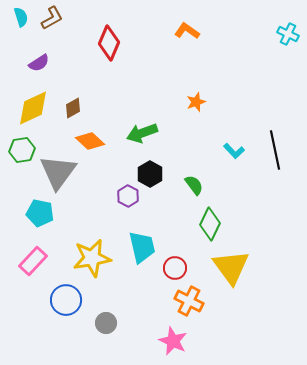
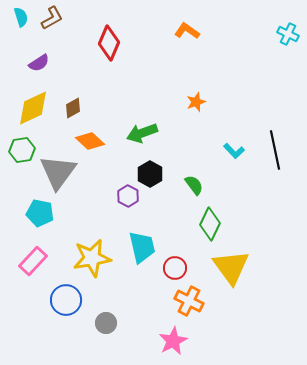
pink star: rotated 20 degrees clockwise
